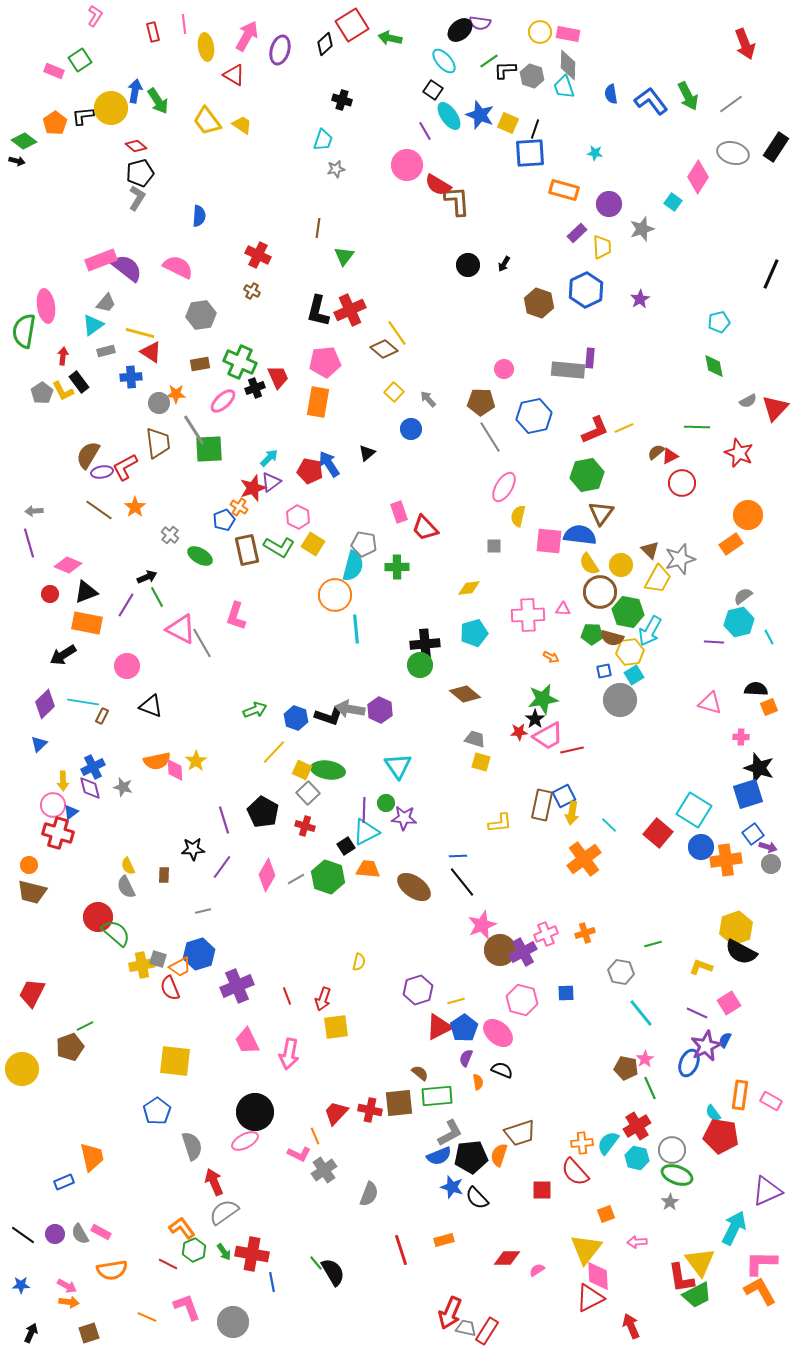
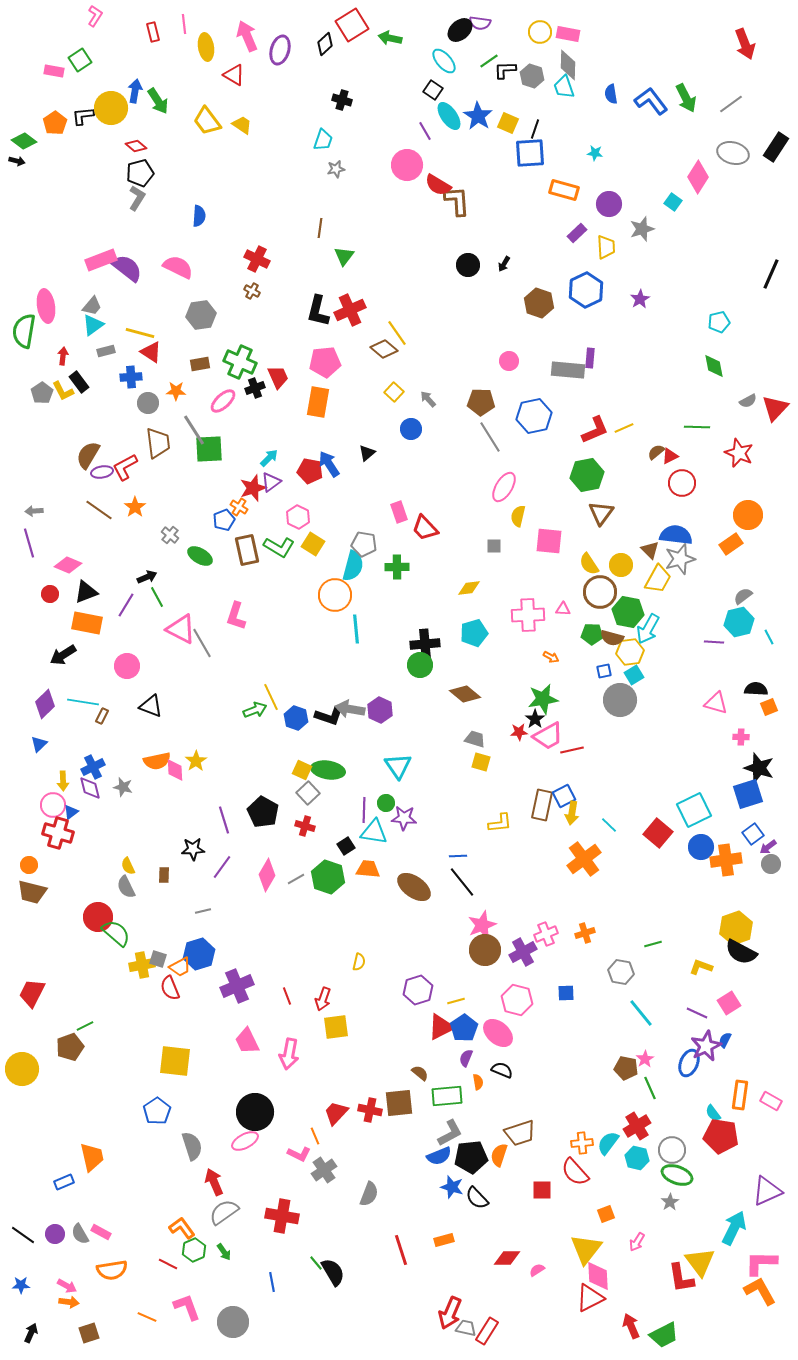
pink arrow at (247, 36): rotated 52 degrees counterclockwise
pink rectangle at (54, 71): rotated 12 degrees counterclockwise
green arrow at (688, 96): moved 2 px left, 2 px down
blue star at (480, 115): moved 2 px left, 1 px down; rotated 12 degrees clockwise
brown line at (318, 228): moved 2 px right
yellow trapezoid at (602, 247): moved 4 px right
red cross at (258, 255): moved 1 px left, 4 px down
gray trapezoid at (106, 303): moved 14 px left, 3 px down
pink circle at (504, 369): moved 5 px right, 8 px up
orange star at (176, 394): moved 3 px up
gray circle at (159, 403): moved 11 px left
blue semicircle at (580, 535): moved 96 px right
cyan arrow at (650, 631): moved 2 px left, 2 px up
pink triangle at (710, 703): moved 6 px right
yellow line at (274, 752): moved 3 px left, 55 px up; rotated 68 degrees counterclockwise
cyan square at (694, 810): rotated 32 degrees clockwise
cyan triangle at (366, 832): moved 8 px right; rotated 36 degrees clockwise
purple arrow at (768, 847): rotated 126 degrees clockwise
brown circle at (500, 950): moved 15 px left
pink hexagon at (522, 1000): moved 5 px left
red triangle at (439, 1027): moved 2 px right
green rectangle at (437, 1096): moved 10 px right
pink arrow at (637, 1242): rotated 54 degrees counterclockwise
red cross at (252, 1254): moved 30 px right, 38 px up
green trapezoid at (697, 1295): moved 33 px left, 40 px down
